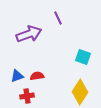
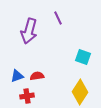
purple arrow: moved 3 px up; rotated 125 degrees clockwise
